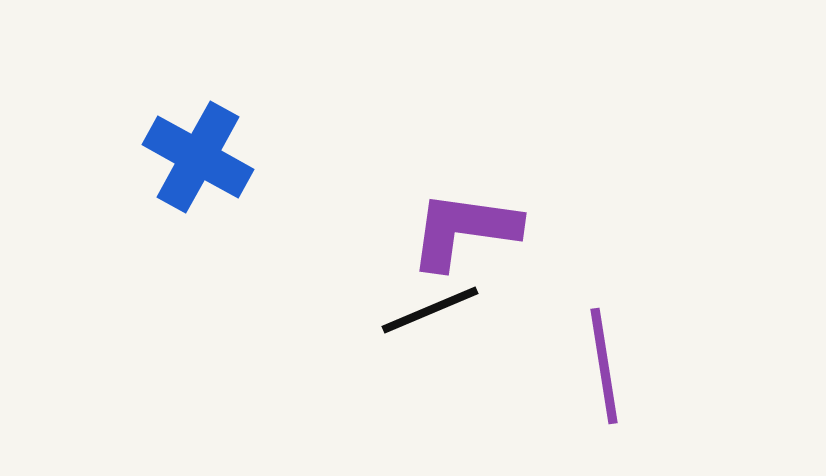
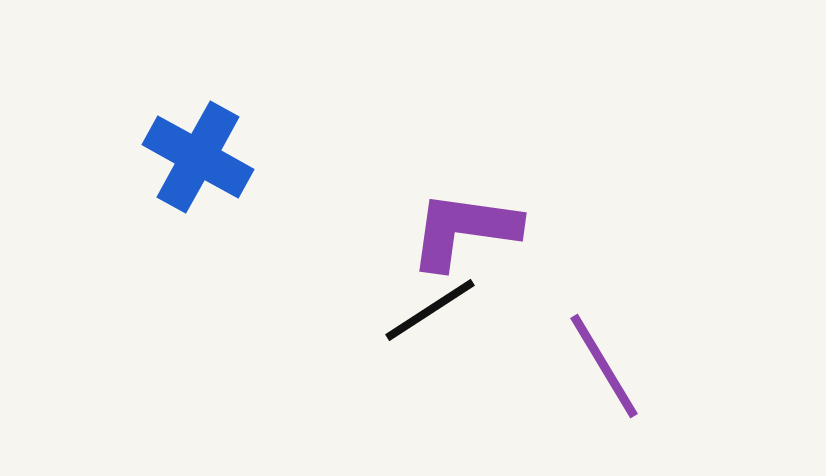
black line: rotated 10 degrees counterclockwise
purple line: rotated 22 degrees counterclockwise
